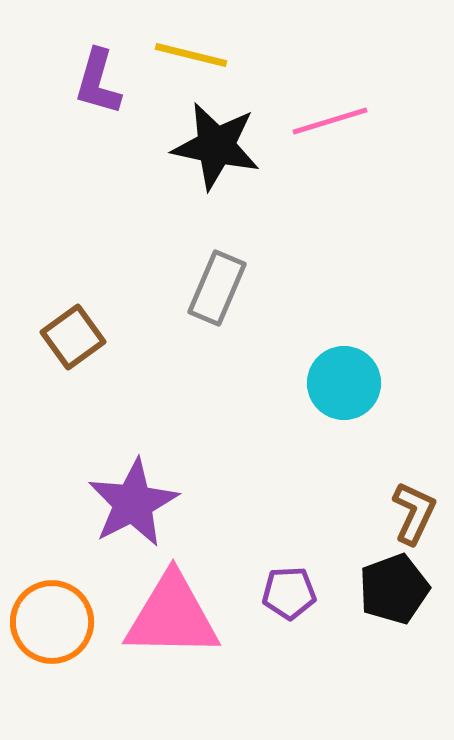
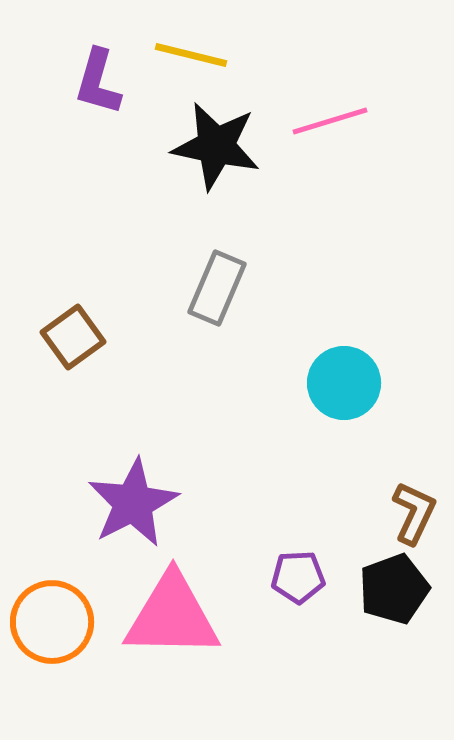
purple pentagon: moved 9 px right, 16 px up
